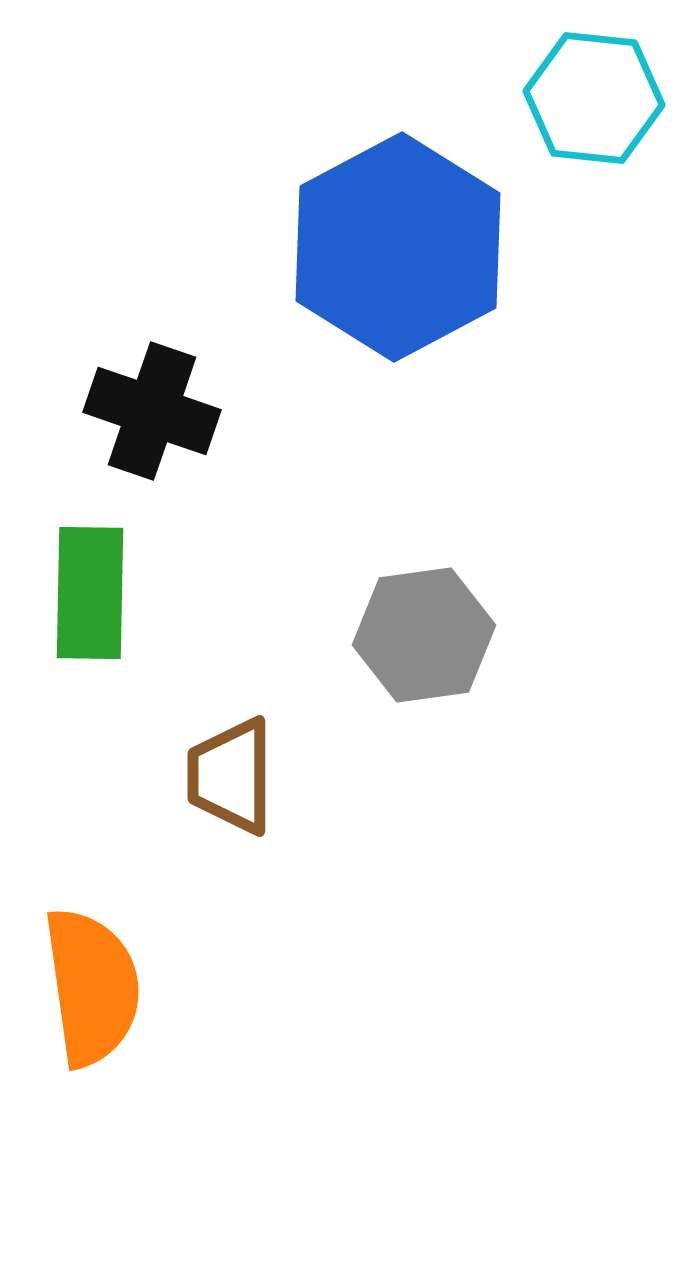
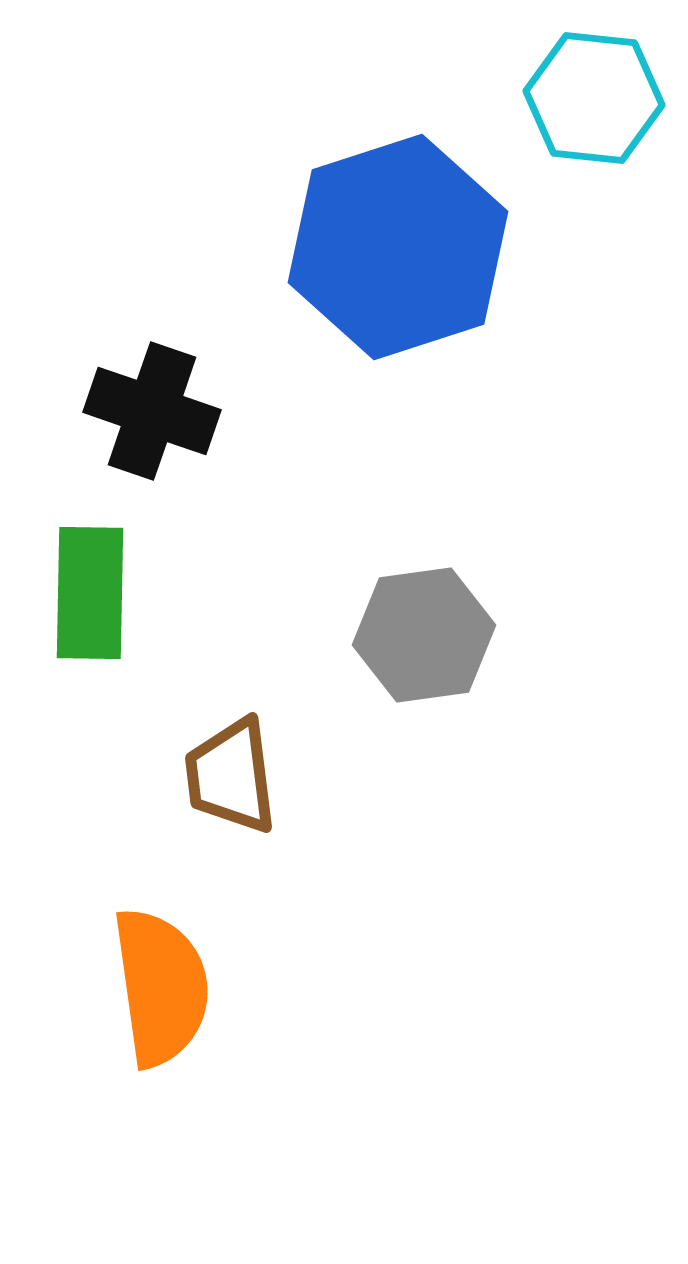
blue hexagon: rotated 10 degrees clockwise
brown trapezoid: rotated 7 degrees counterclockwise
orange semicircle: moved 69 px right
